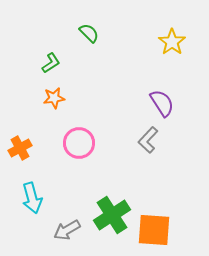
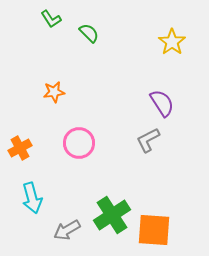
green L-shape: moved 44 px up; rotated 90 degrees clockwise
orange star: moved 6 px up
gray L-shape: rotated 20 degrees clockwise
